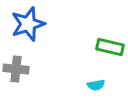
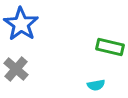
blue star: moved 7 px left; rotated 20 degrees counterclockwise
gray cross: rotated 35 degrees clockwise
